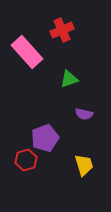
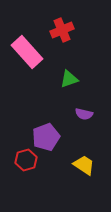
purple pentagon: moved 1 px right, 1 px up
yellow trapezoid: rotated 40 degrees counterclockwise
